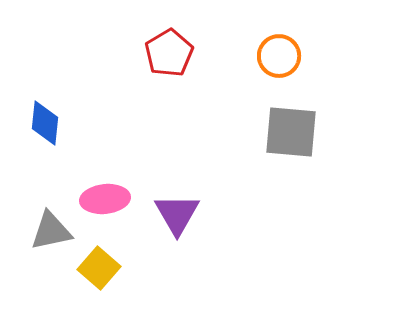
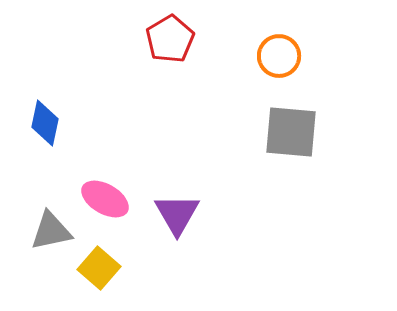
red pentagon: moved 1 px right, 14 px up
blue diamond: rotated 6 degrees clockwise
pink ellipse: rotated 36 degrees clockwise
